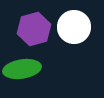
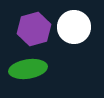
green ellipse: moved 6 px right
